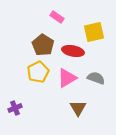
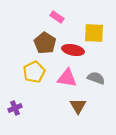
yellow square: moved 1 px down; rotated 15 degrees clockwise
brown pentagon: moved 2 px right, 2 px up
red ellipse: moved 1 px up
yellow pentagon: moved 4 px left
pink triangle: rotated 40 degrees clockwise
brown triangle: moved 2 px up
